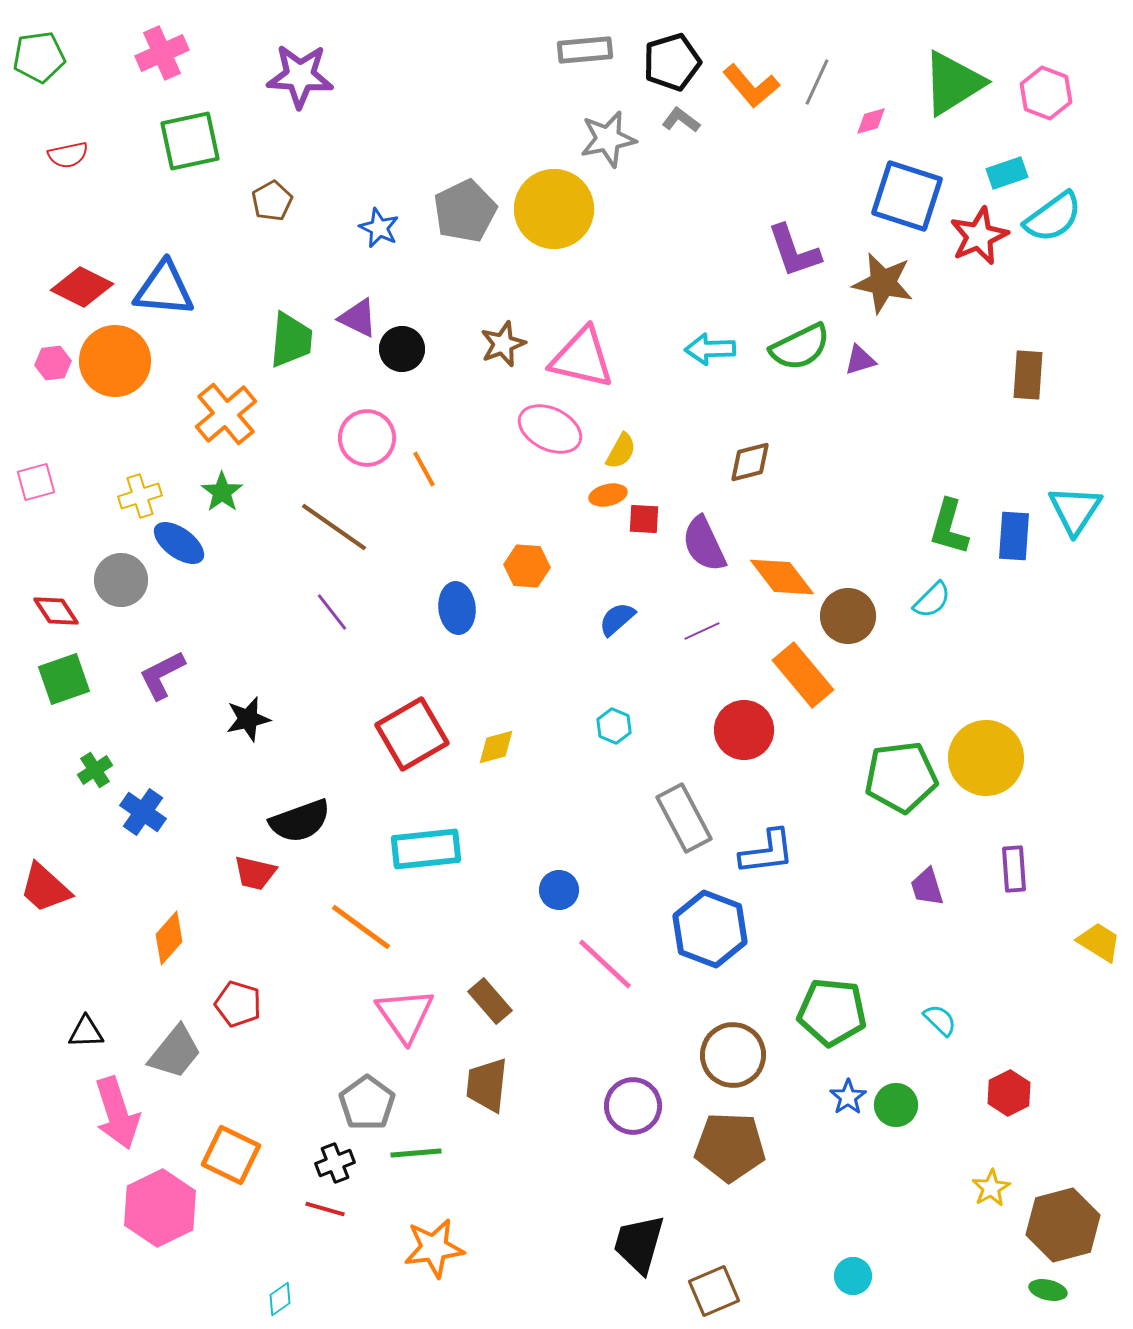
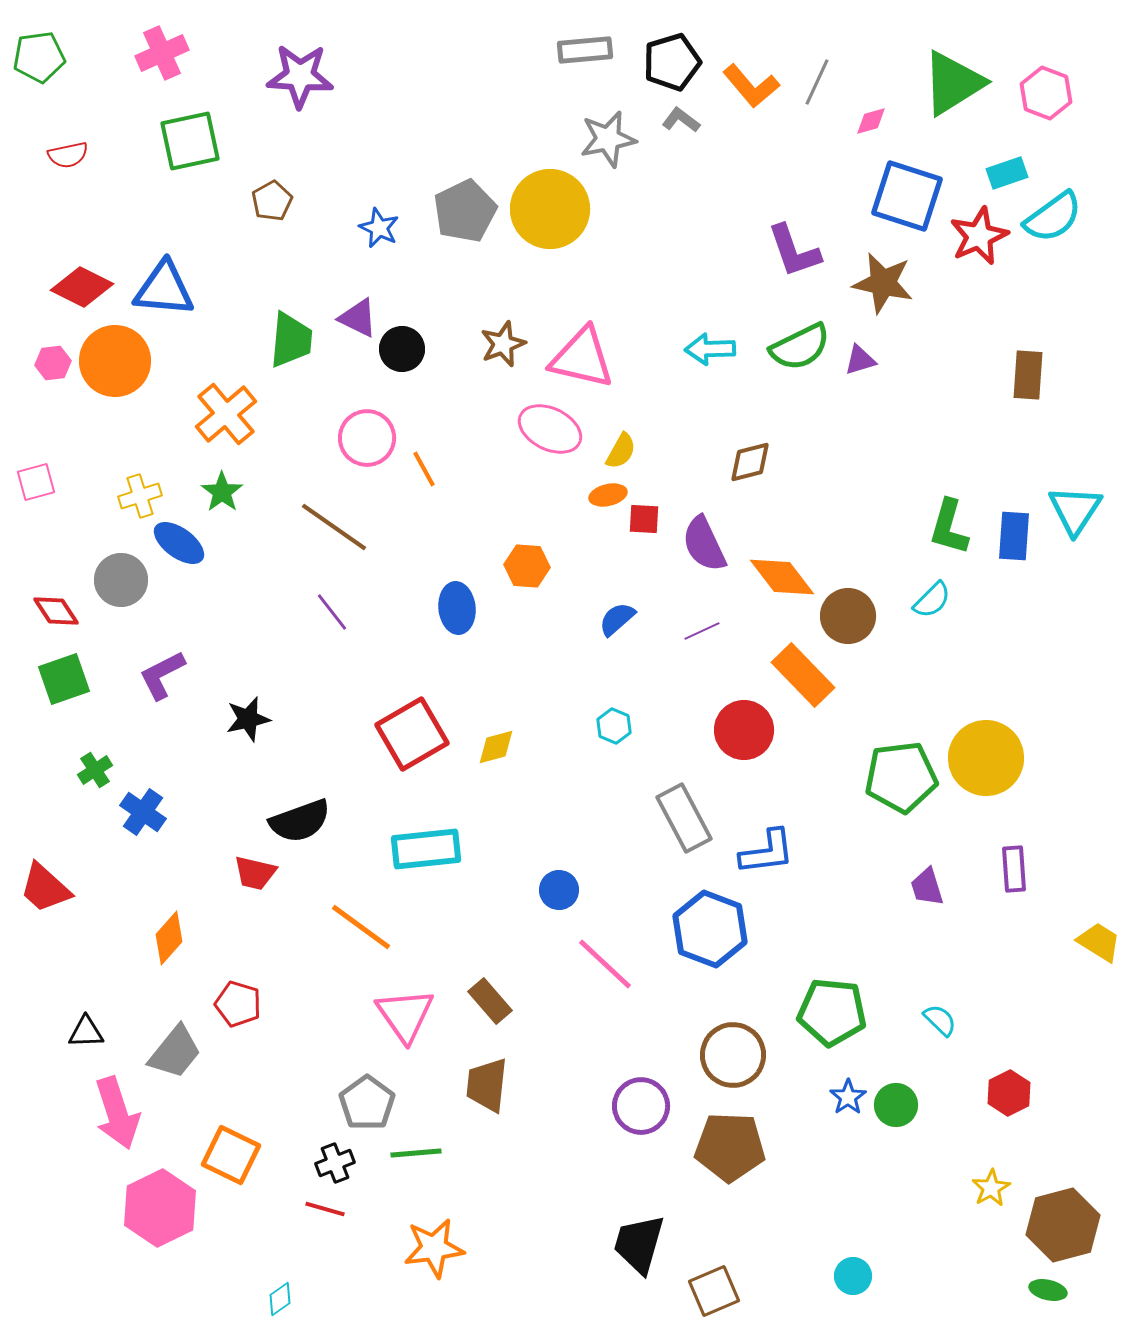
yellow circle at (554, 209): moved 4 px left
orange rectangle at (803, 675): rotated 4 degrees counterclockwise
purple circle at (633, 1106): moved 8 px right
